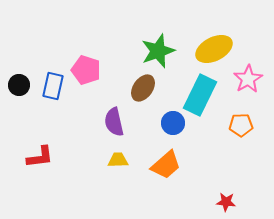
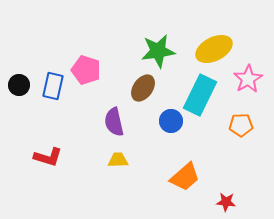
green star: rotated 12 degrees clockwise
blue circle: moved 2 px left, 2 px up
red L-shape: moved 8 px right; rotated 24 degrees clockwise
orange trapezoid: moved 19 px right, 12 px down
